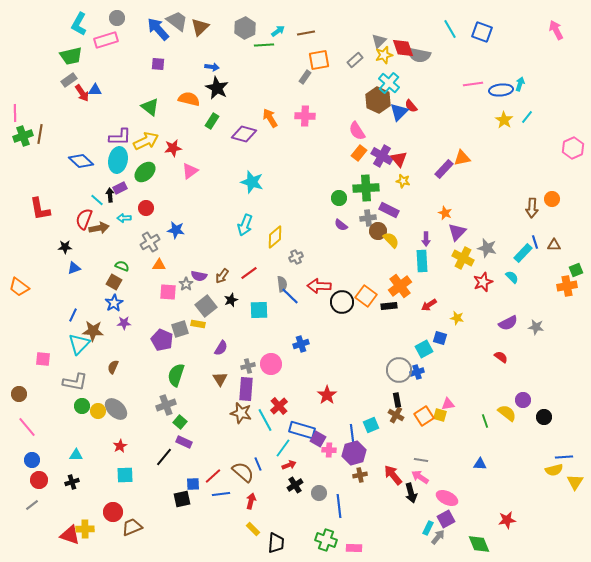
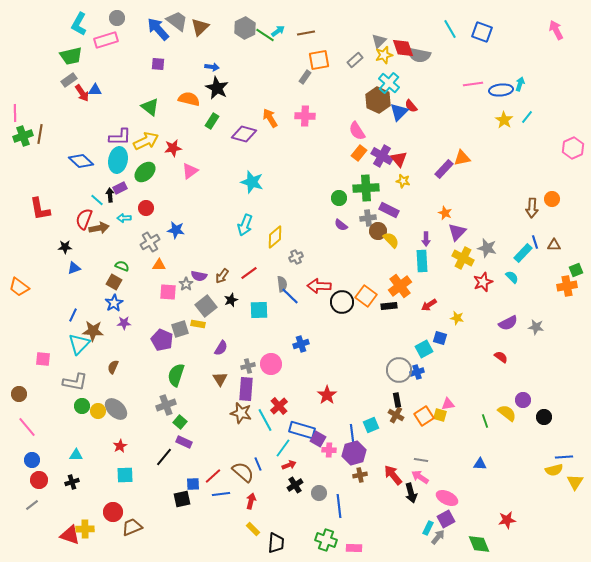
green line at (264, 45): moved 1 px right, 10 px up; rotated 36 degrees clockwise
